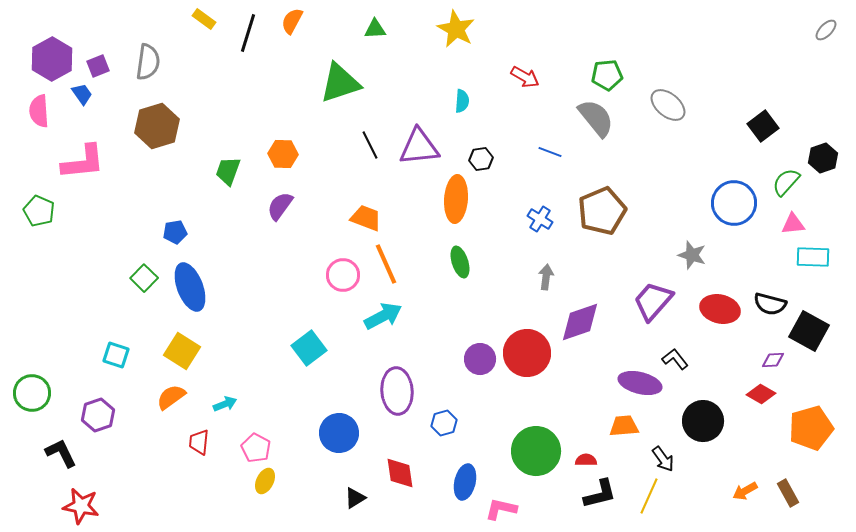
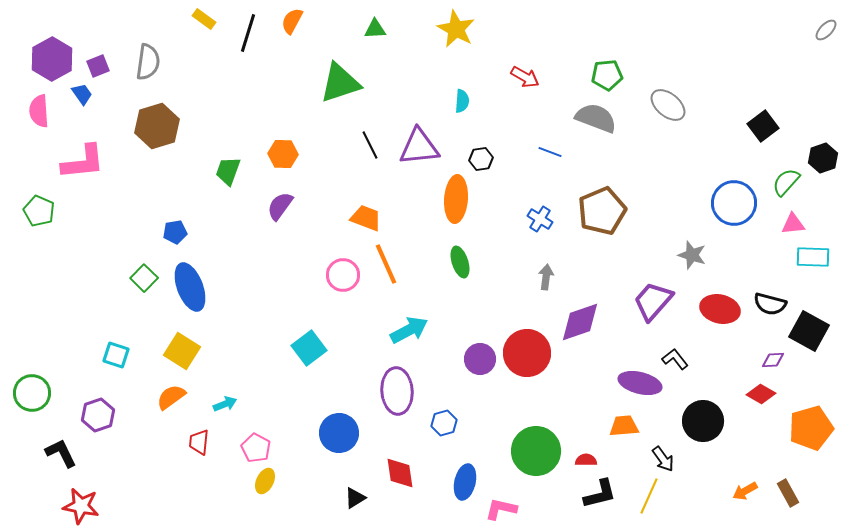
gray semicircle at (596, 118): rotated 30 degrees counterclockwise
cyan arrow at (383, 316): moved 26 px right, 14 px down
